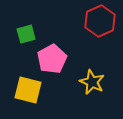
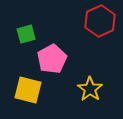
yellow star: moved 2 px left, 7 px down; rotated 10 degrees clockwise
